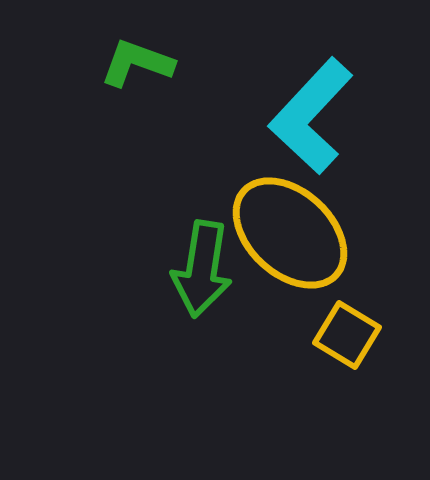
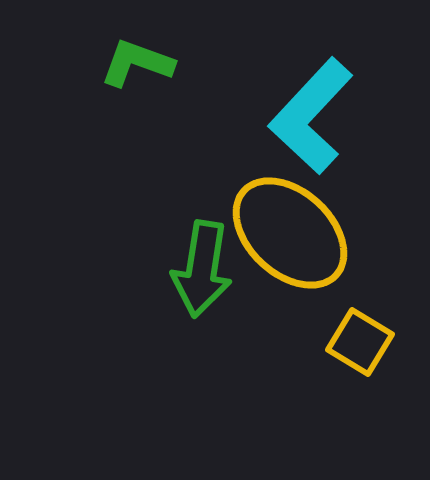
yellow square: moved 13 px right, 7 px down
